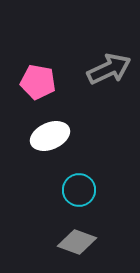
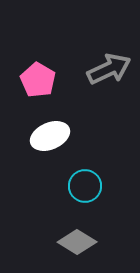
pink pentagon: moved 2 px up; rotated 20 degrees clockwise
cyan circle: moved 6 px right, 4 px up
gray diamond: rotated 12 degrees clockwise
